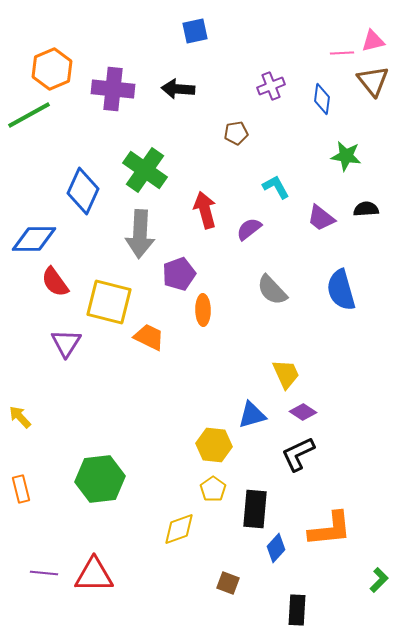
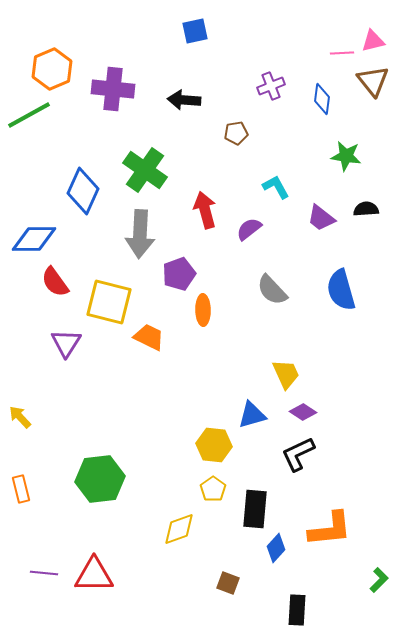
black arrow at (178, 89): moved 6 px right, 11 px down
